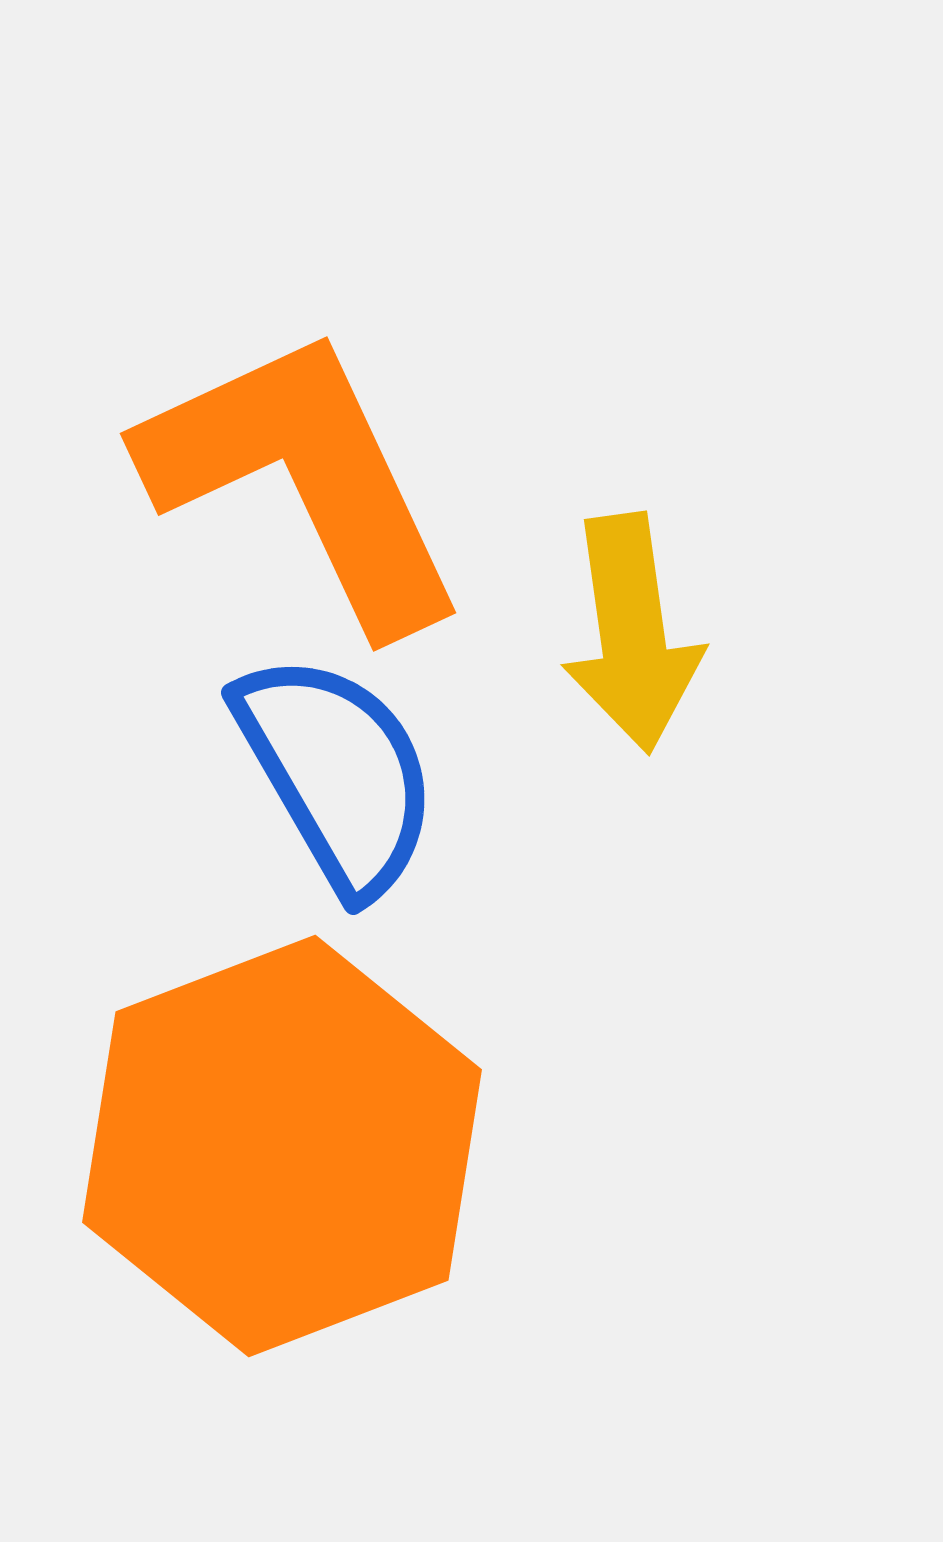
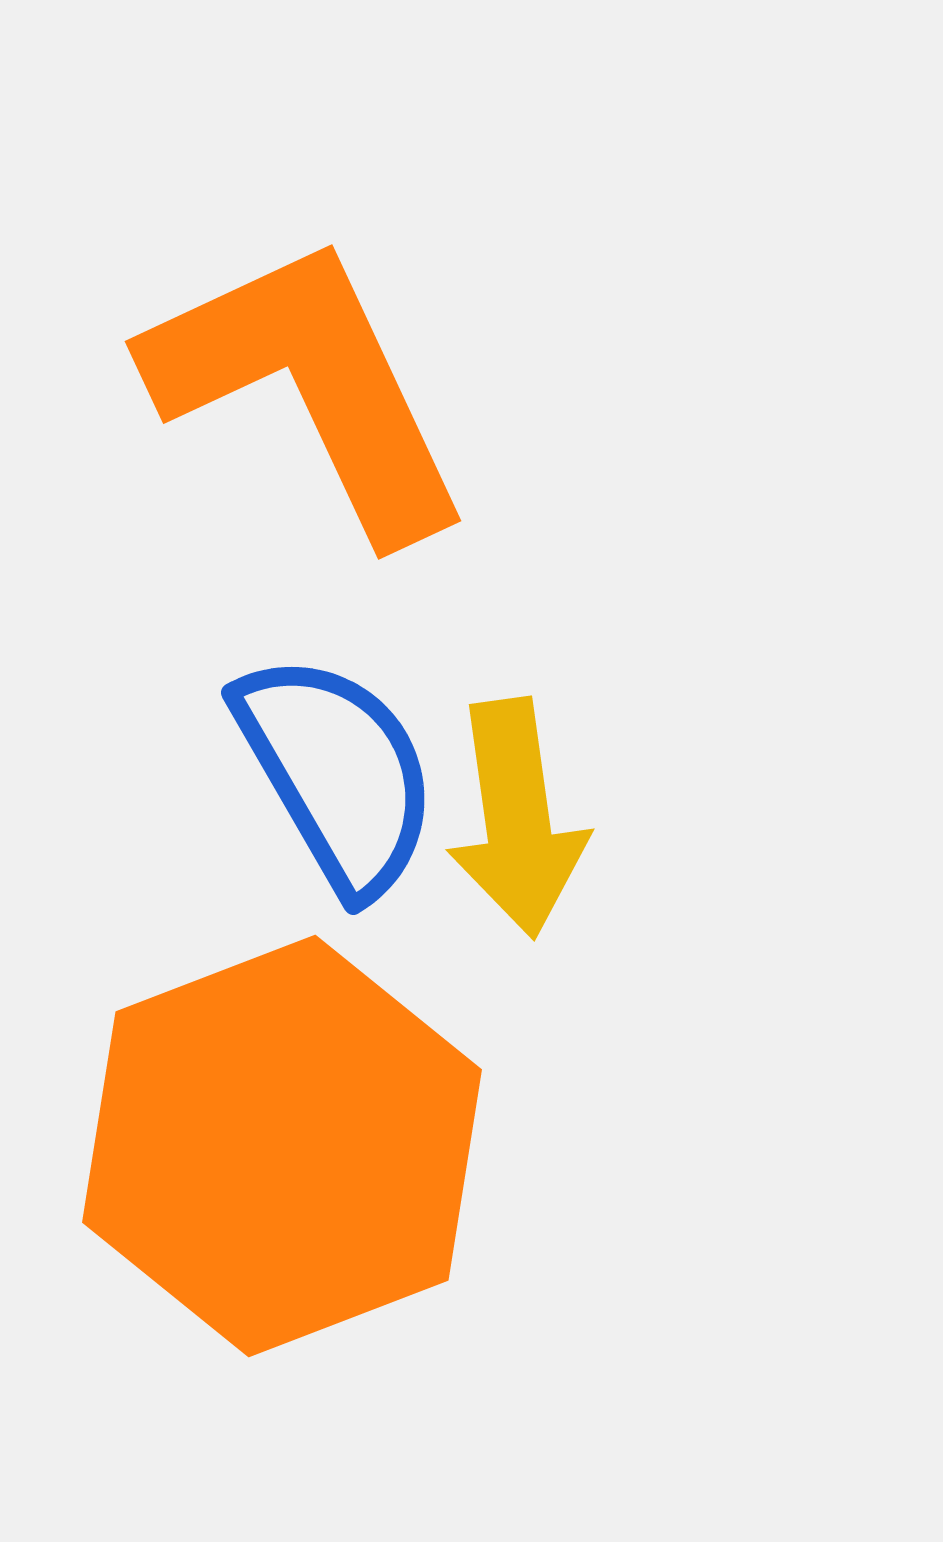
orange L-shape: moved 5 px right, 92 px up
yellow arrow: moved 115 px left, 185 px down
